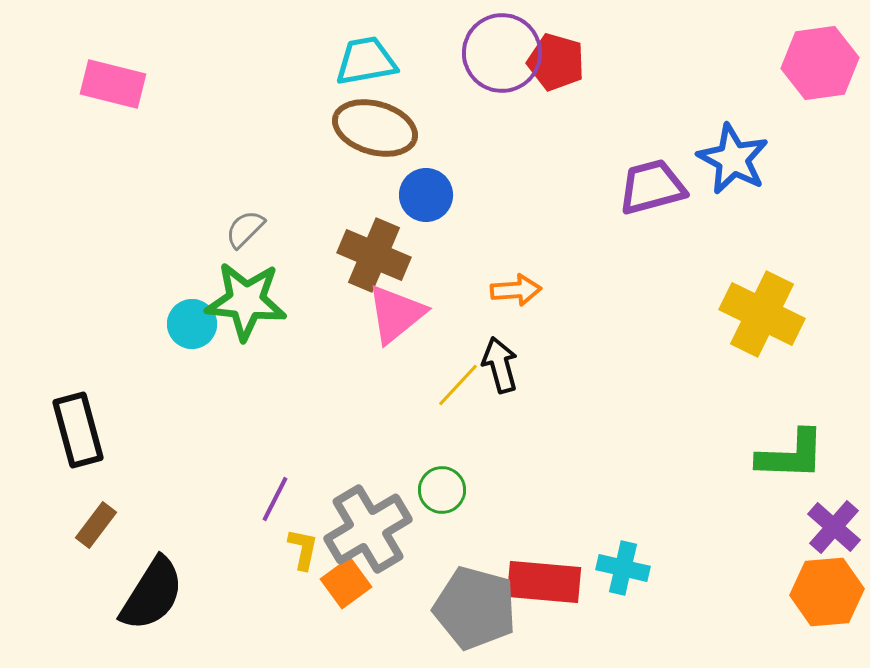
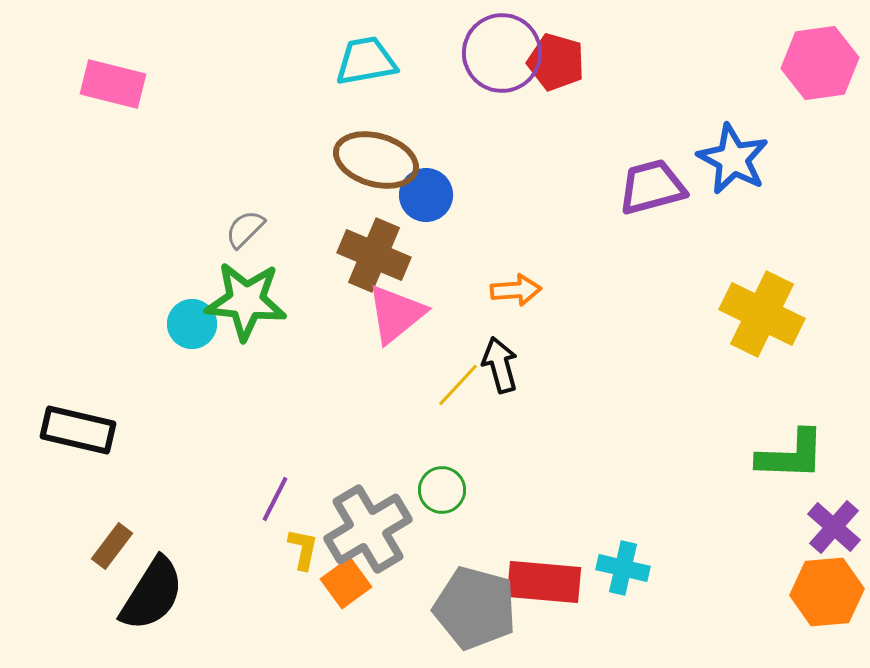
brown ellipse: moved 1 px right, 32 px down
black rectangle: rotated 62 degrees counterclockwise
brown rectangle: moved 16 px right, 21 px down
